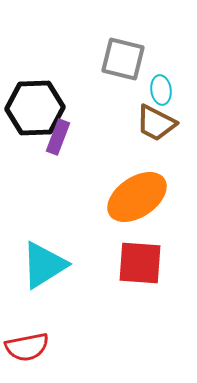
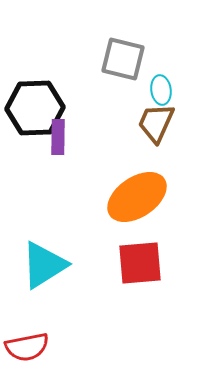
brown trapezoid: rotated 87 degrees clockwise
purple rectangle: rotated 20 degrees counterclockwise
red square: rotated 9 degrees counterclockwise
